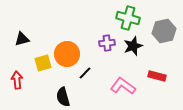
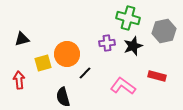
red arrow: moved 2 px right
